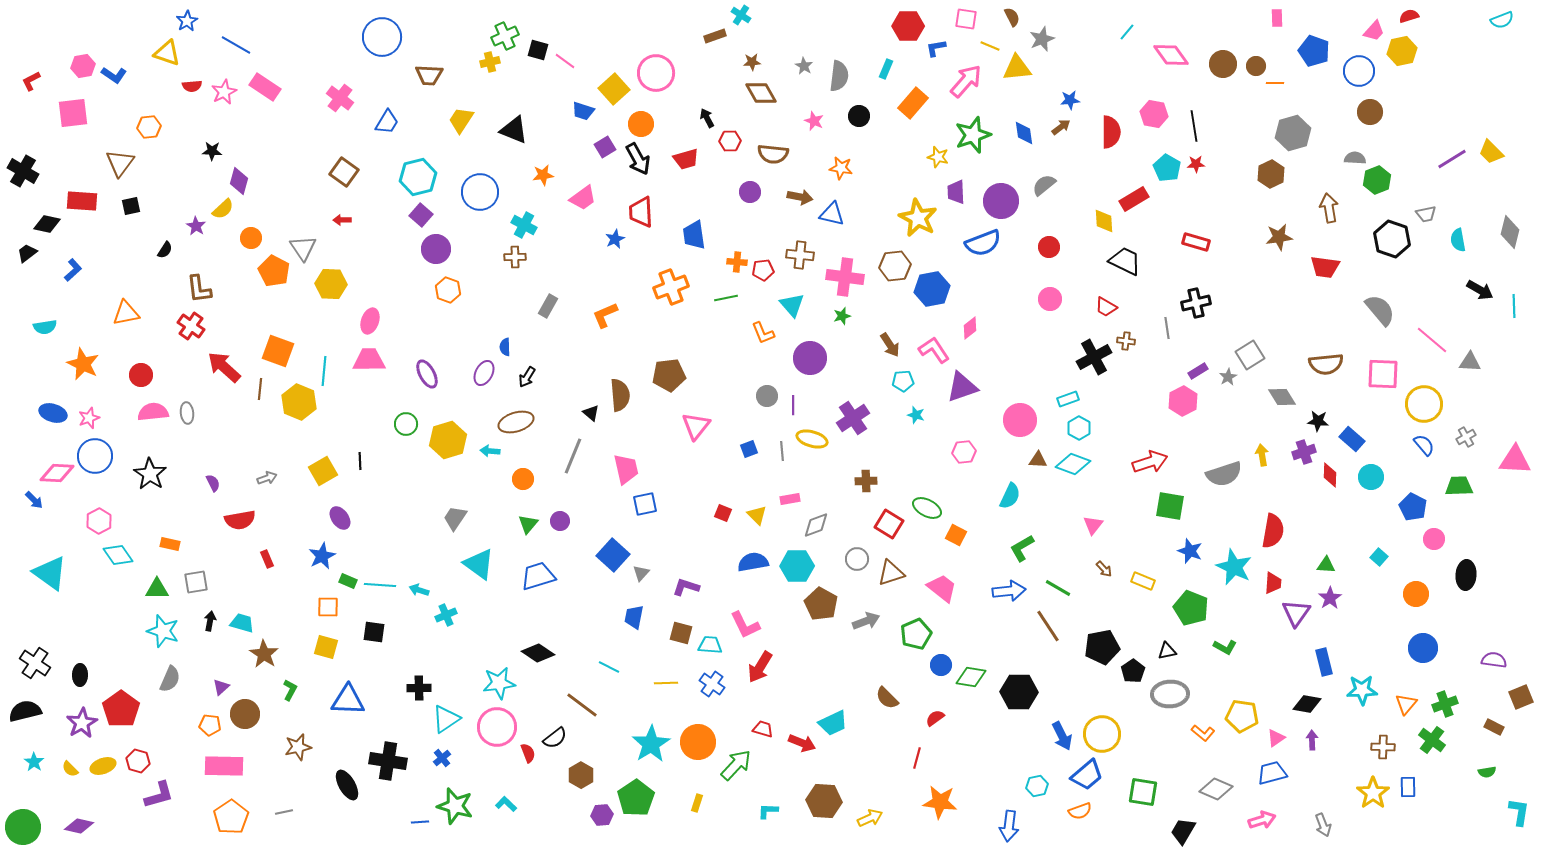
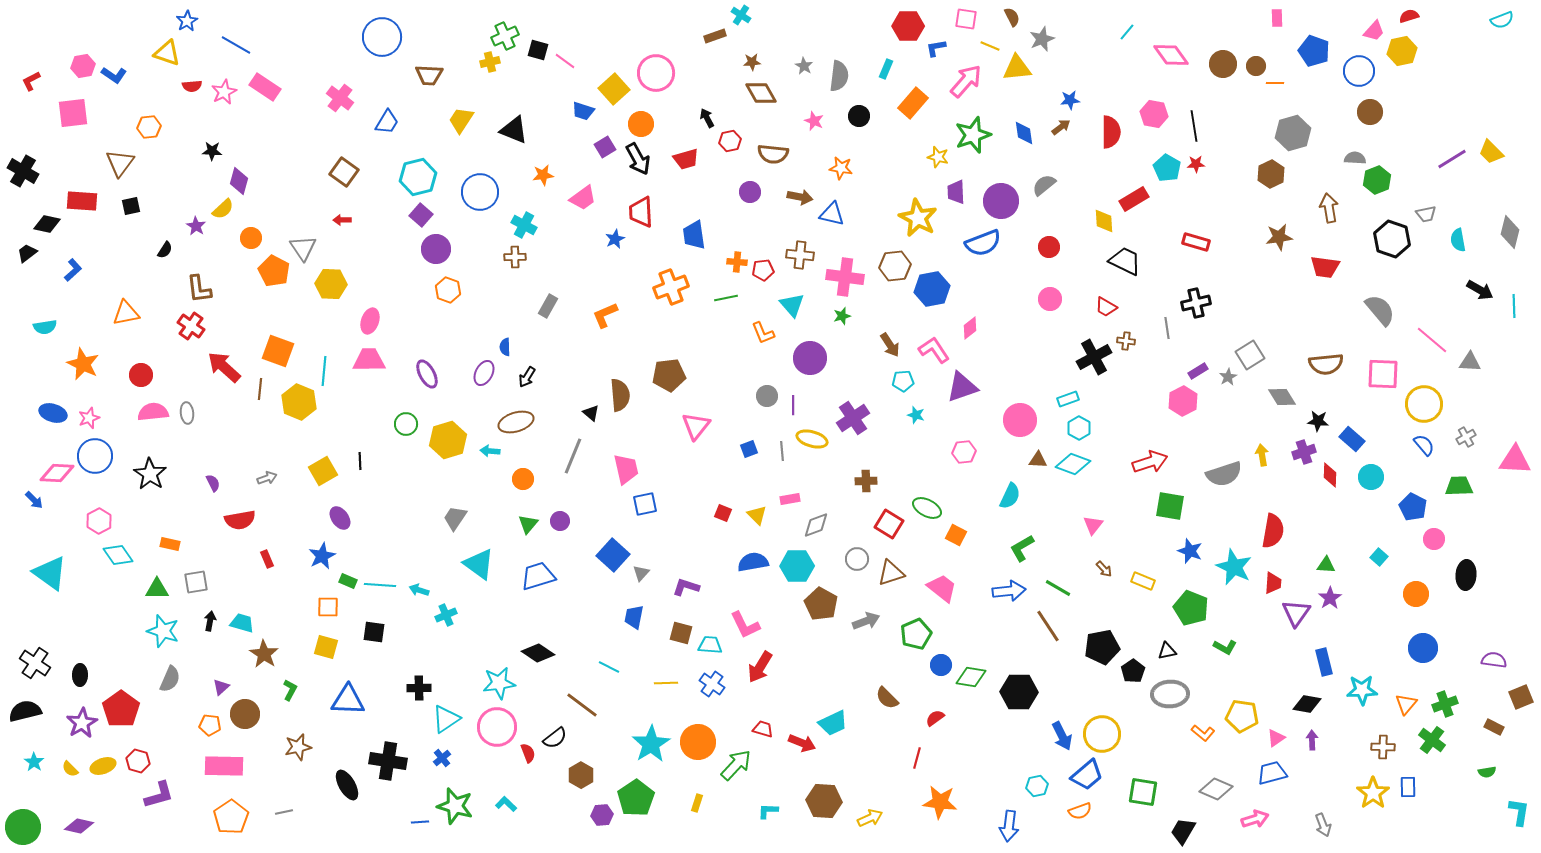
red hexagon at (730, 141): rotated 10 degrees counterclockwise
pink arrow at (1262, 820): moved 7 px left, 1 px up
